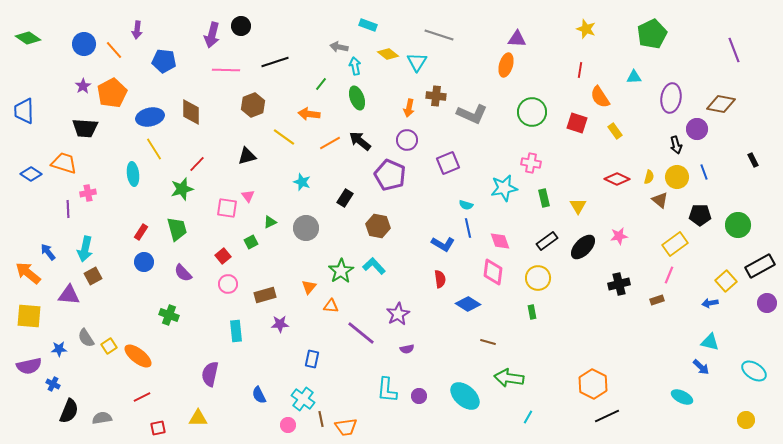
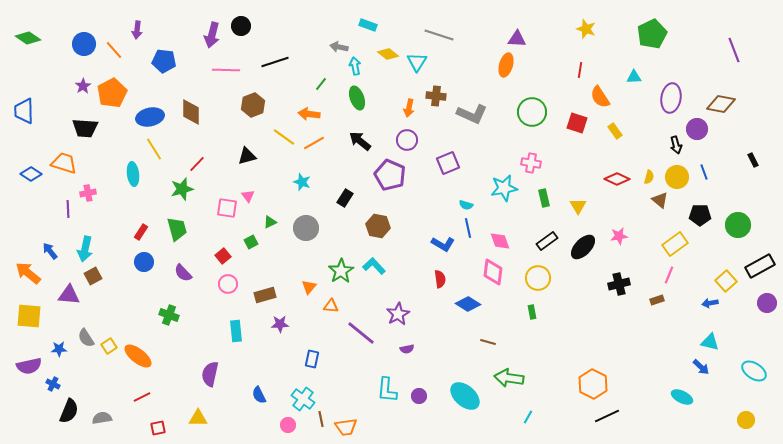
orange line at (330, 143): moved 16 px left
blue arrow at (48, 252): moved 2 px right, 1 px up
